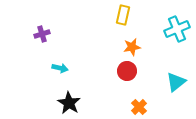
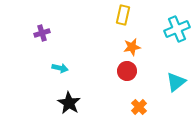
purple cross: moved 1 px up
